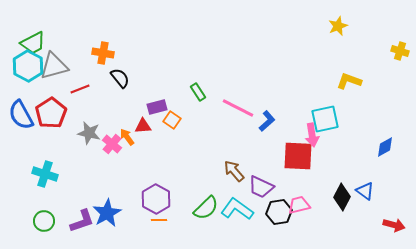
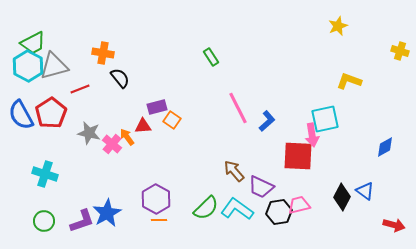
green rectangle: moved 13 px right, 35 px up
pink line: rotated 36 degrees clockwise
